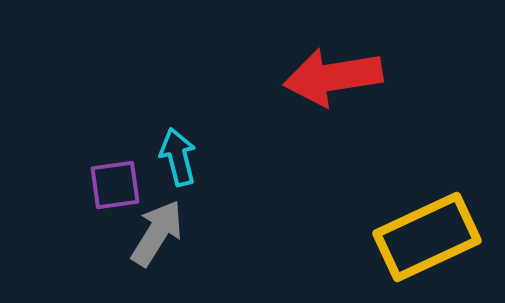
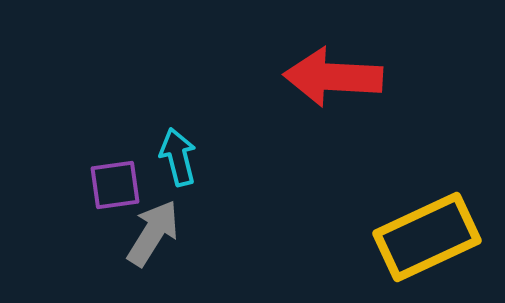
red arrow: rotated 12 degrees clockwise
gray arrow: moved 4 px left
